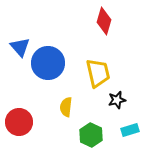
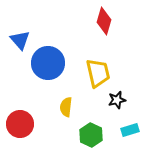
blue triangle: moved 7 px up
red circle: moved 1 px right, 2 px down
